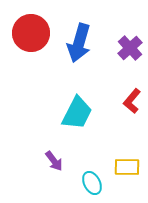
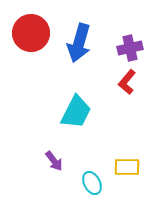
purple cross: rotated 30 degrees clockwise
red L-shape: moved 5 px left, 19 px up
cyan trapezoid: moved 1 px left, 1 px up
